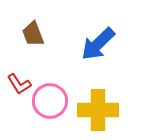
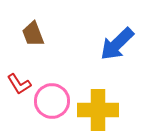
blue arrow: moved 19 px right
pink circle: moved 2 px right
